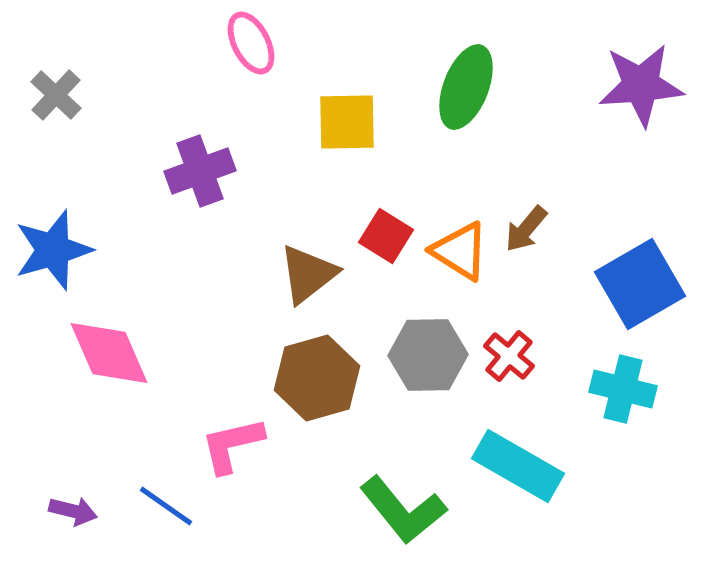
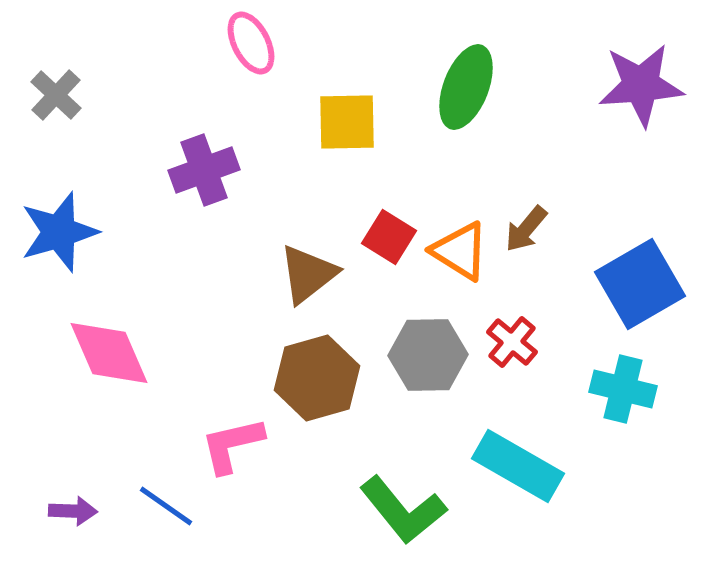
purple cross: moved 4 px right, 1 px up
red square: moved 3 px right, 1 px down
blue star: moved 6 px right, 18 px up
red cross: moved 3 px right, 14 px up
purple arrow: rotated 12 degrees counterclockwise
